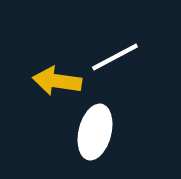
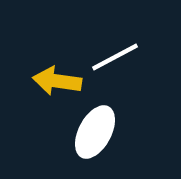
white ellipse: rotated 14 degrees clockwise
